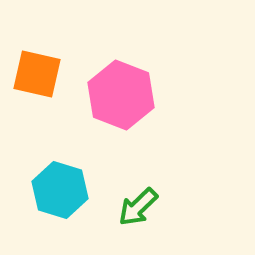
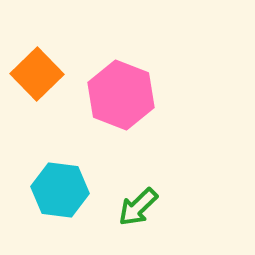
orange square: rotated 33 degrees clockwise
cyan hexagon: rotated 10 degrees counterclockwise
